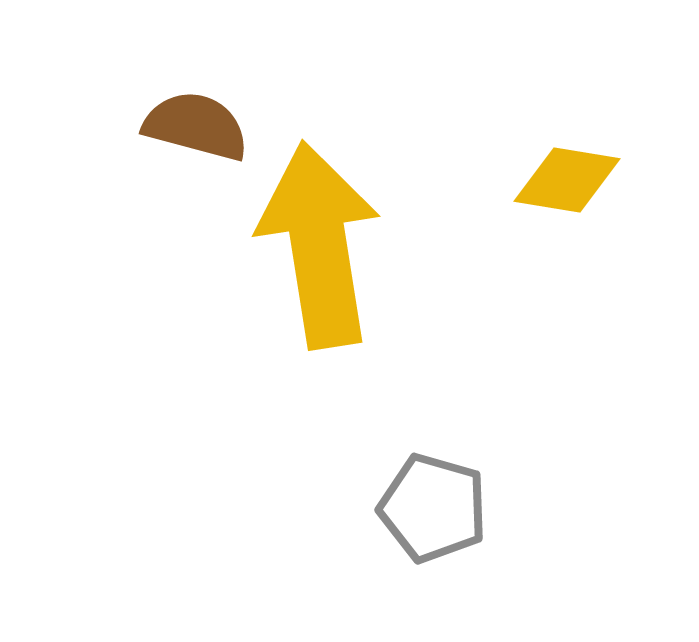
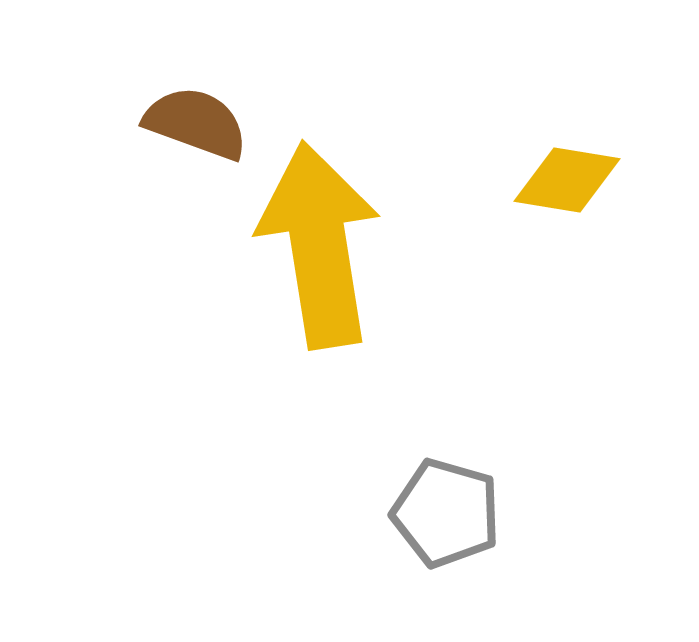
brown semicircle: moved 3 px up; rotated 5 degrees clockwise
gray pentagon: moved 13 px right, 5 px down
